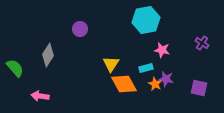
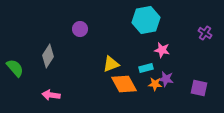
purple cross: moved 3 px right, 10 px up
gray diamond: moved 1 px down
yellow triangle: rotated 36 degrees clockwise
orange star: rotated 24 degrees counterclockwise
pink arrow: moved 11 px right, 1 px up
